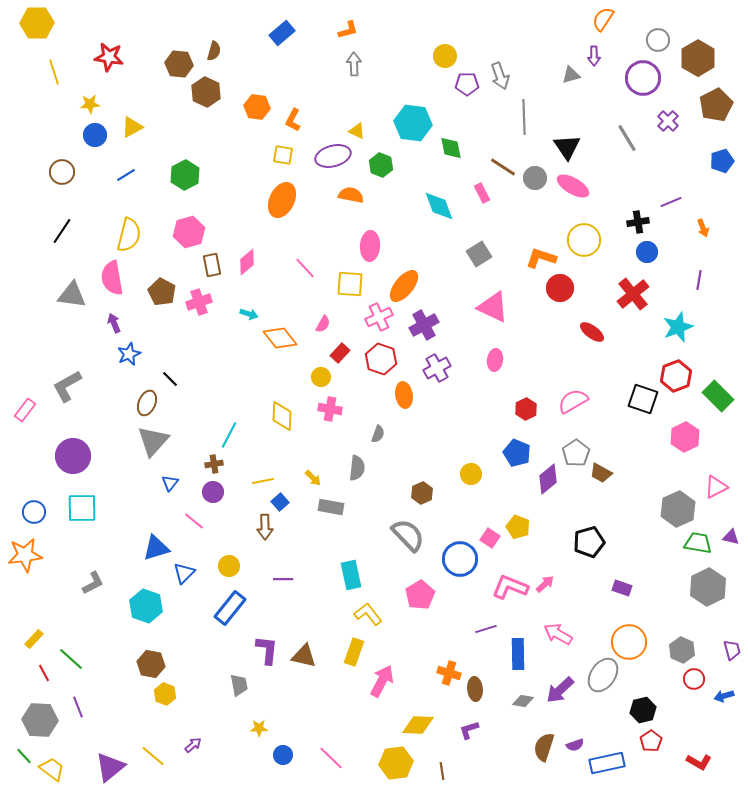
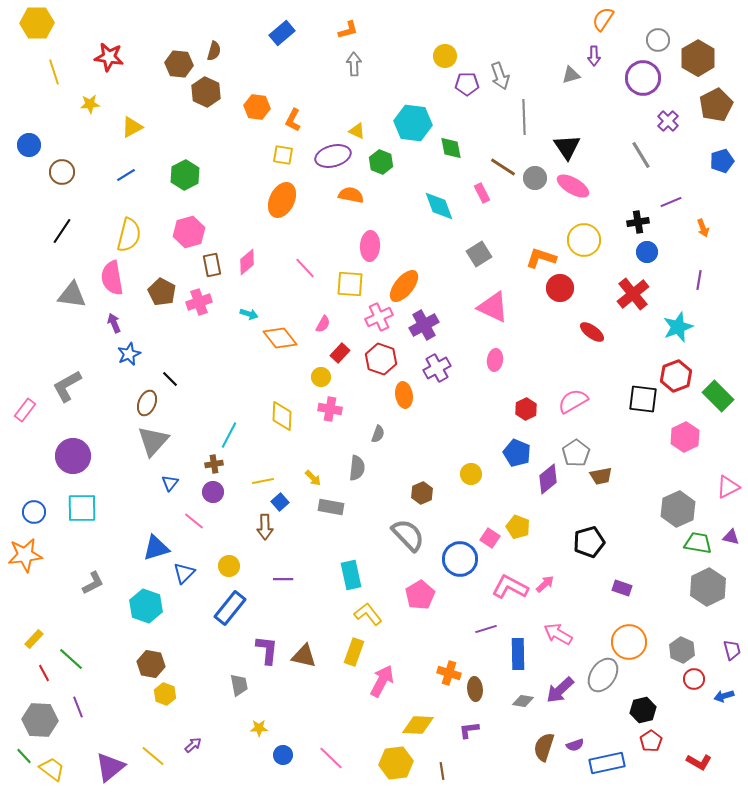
blue circle at (95, 135): moved 66 px left, 10 px down
gray line at (627, 138): moved 14 px right, 17 px down
green hexagon at (381, 165): moved 3 px up
black square at (643, 399): rotated 12 degrees counterclockwise
brown trapezoid at (601, 473): moved 3 px down; rotated 40 degrees counterclockwise
pink triangle at (716, 487): moved 12 px right
pink L-shape at (510, 587): rotated 6 degrees clockwise
purple L-shape at (469, 730): rotated 10 degrees clockwise
